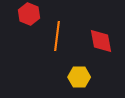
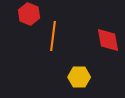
orange line: moved 4 px left
red diamond: moved 7 px right, 1 px up
